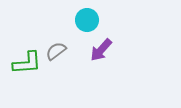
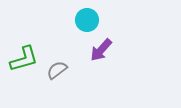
gray semicircle: moved 1 px right, 19 px down
green L-shape: moved 3 px left, 4 px up; rotated 12 degrees counterclockwise
